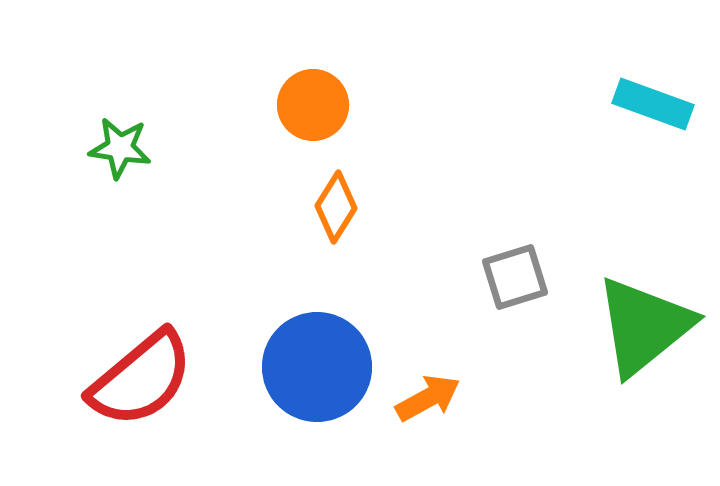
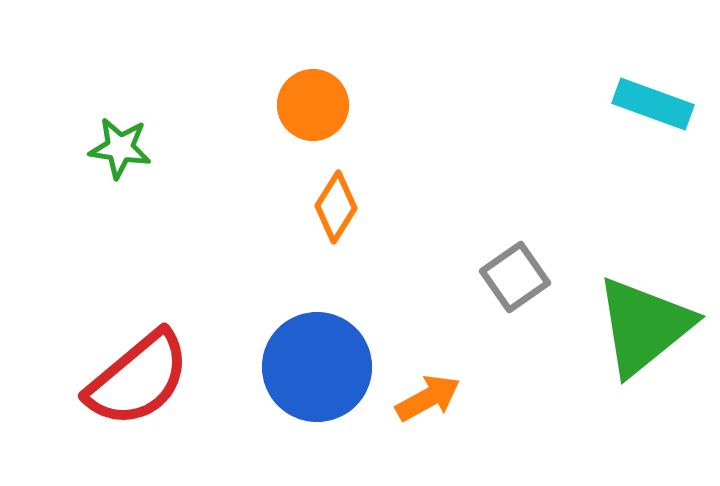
gray square: rotated 18 degrees counterclockwise
red semicircle: moved 3 px left
